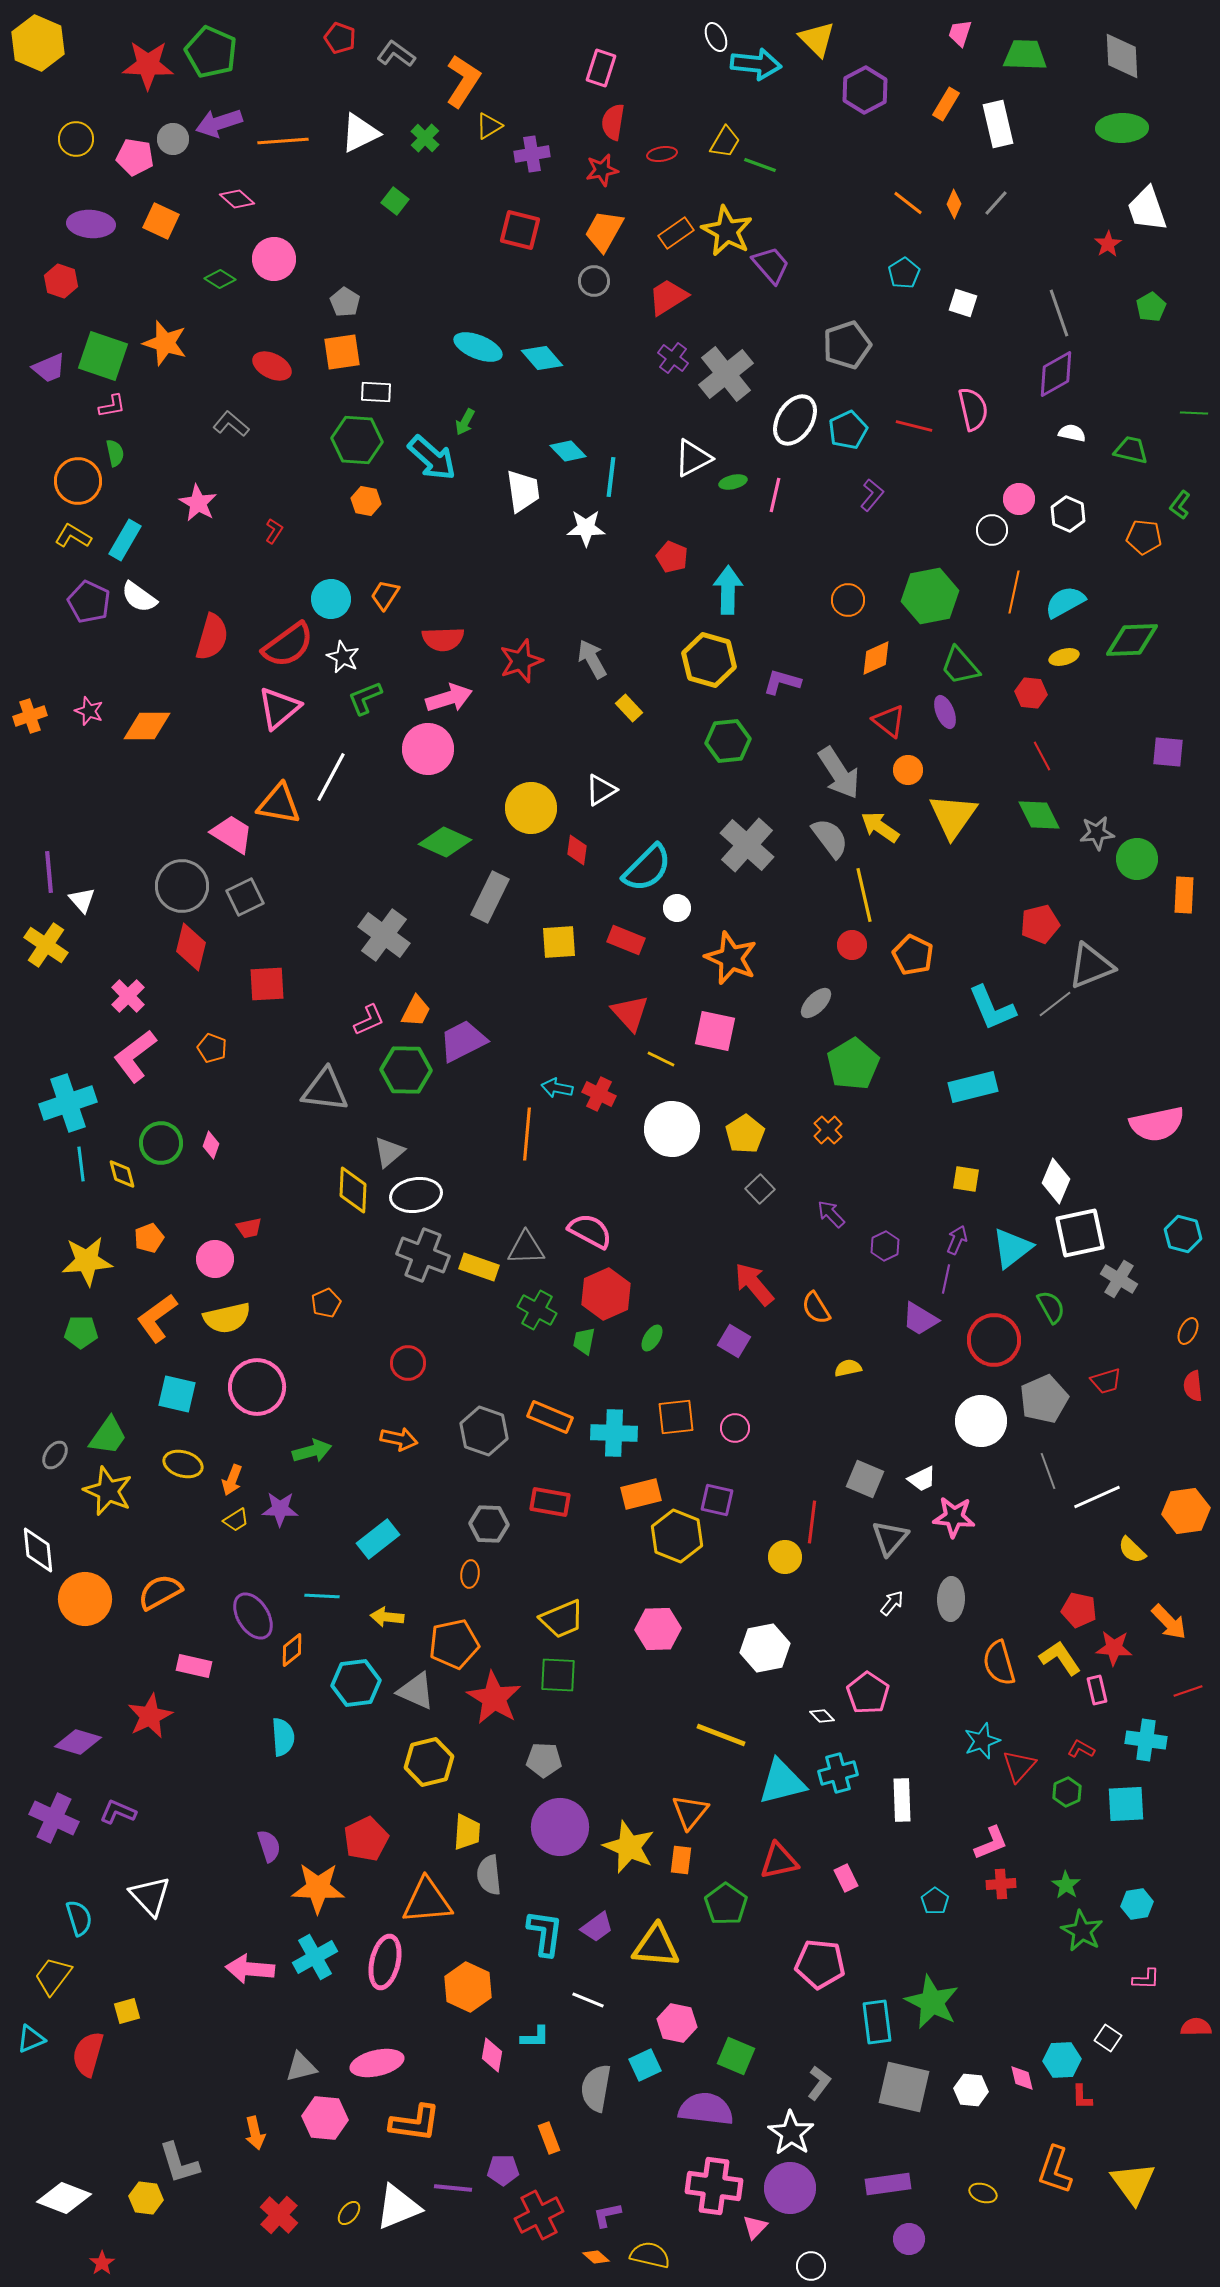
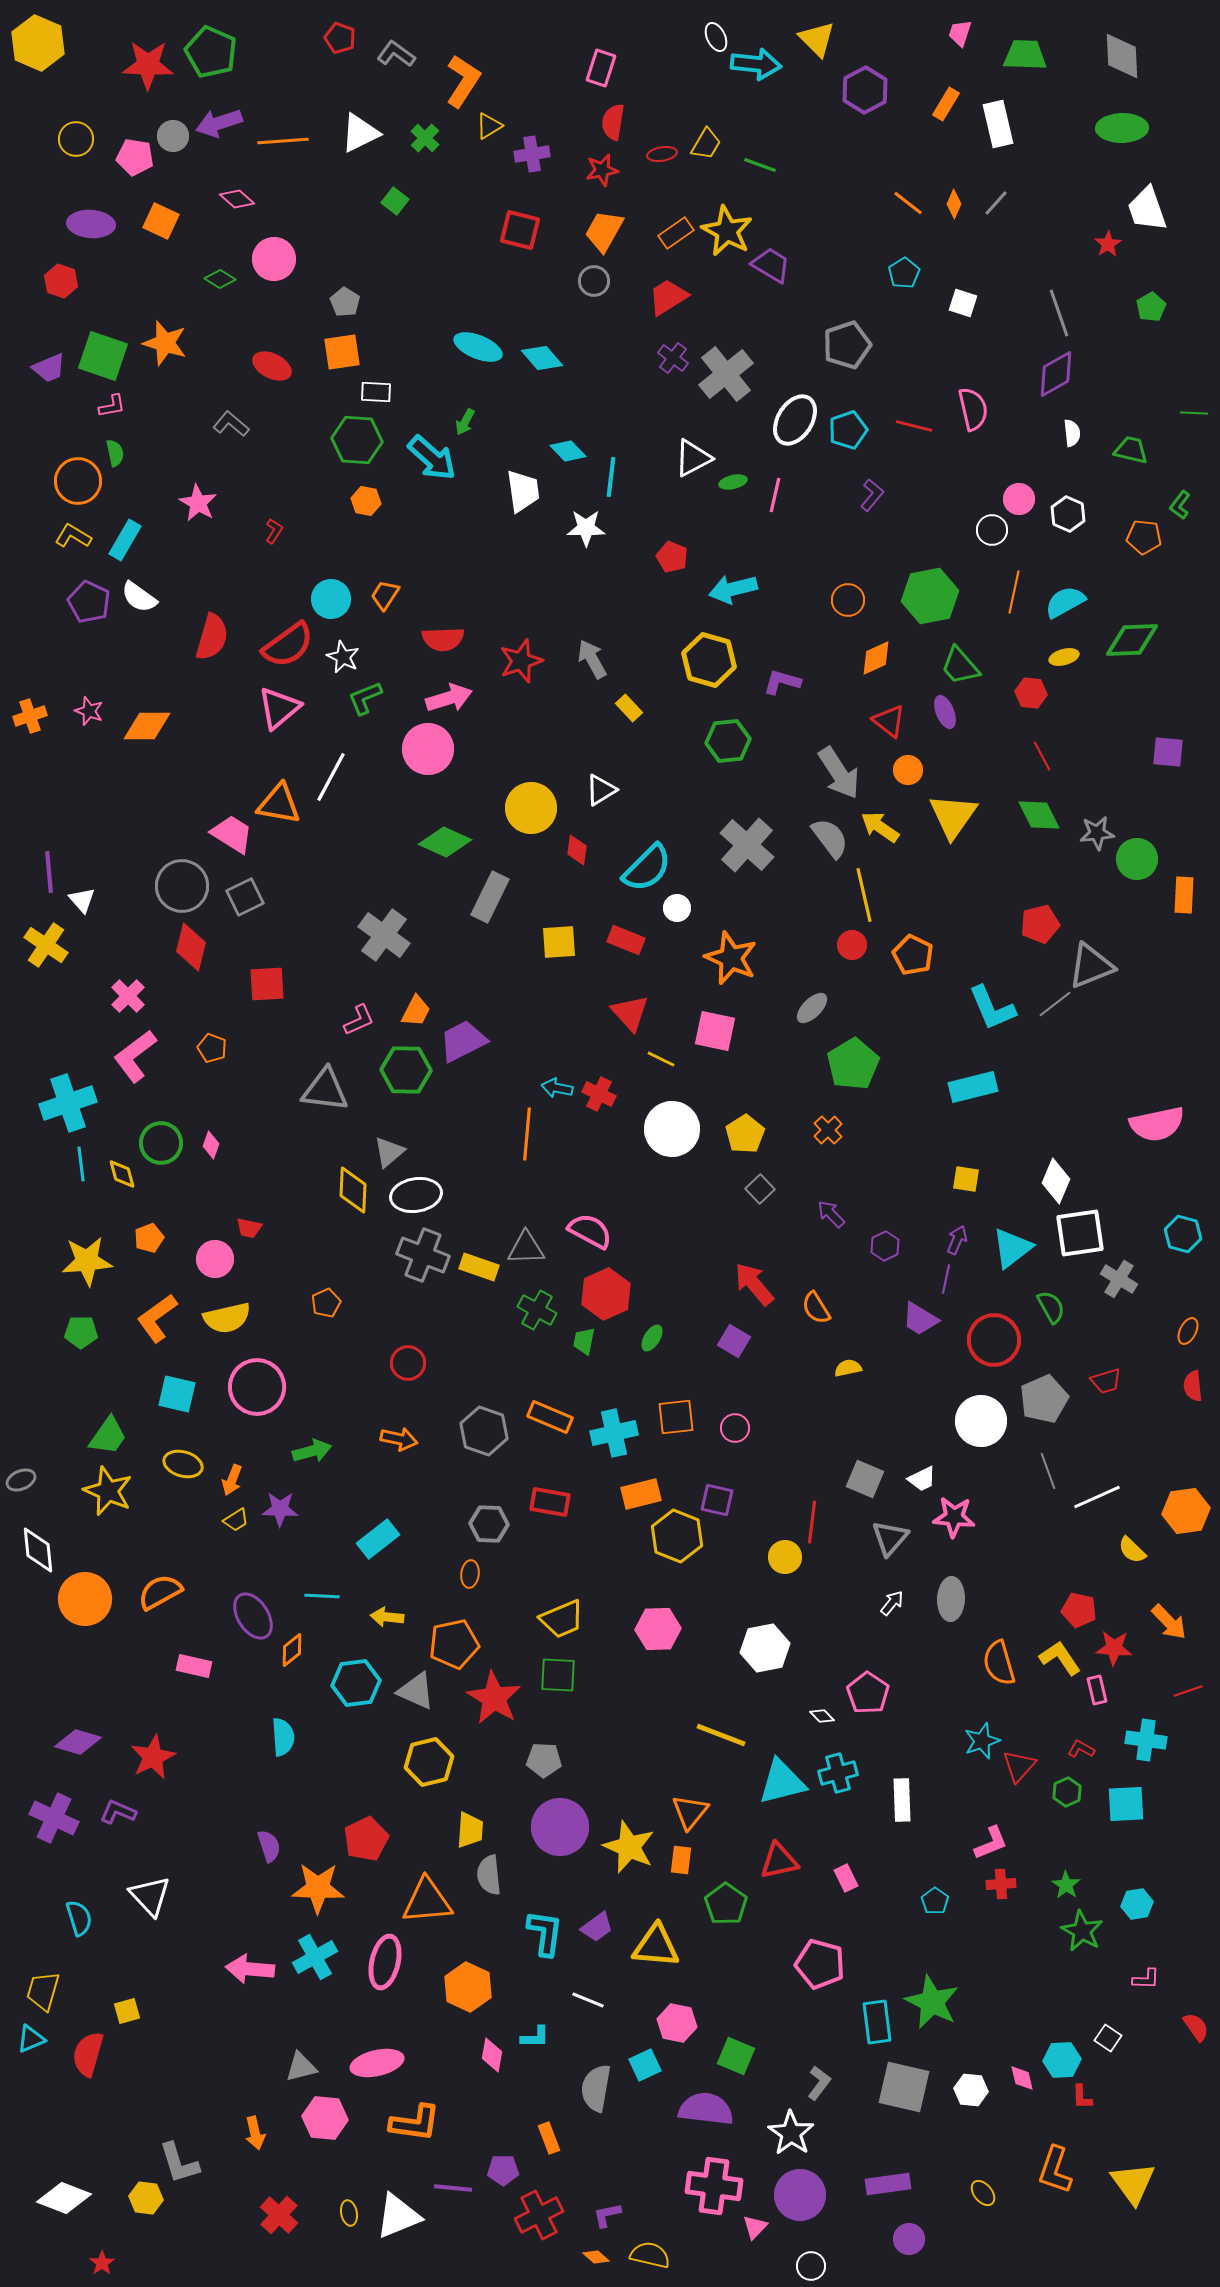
gray circle at (173, 139): moved 3 px up
yellow trapezoid at (725, 142): moved 19 px left, 2 px down
purple trapezoid at (771, 265): rotated 18 degrees counterclockwise
cyan pentagon at (848, 430): rotated 6 degrees clockwise
white semicircle at (1072, 433): rotated 72 degrees clockwise
cyan arrow at (728, 590): moved 5 px right, 1 px up; rotated 105 degrees counterclockwise
gray ellipse at (816, 1003): moved 4 px left, 5 px down
pink L-shape at (369, 1020): moved 10 px left
red trapezoid at (249, 1228): rotated 24 degrees clockwise
white square at (1080, 1233): rotated 4 degrees clockwise
cyan cross at (614, 1433): rotated 15 degrees counterclockwise
gray ellipse at (55, 1455): moved 34 px left, 25 px down; rotated 32 degrees clockwise
red star at (150, 1716): moved 3 px right, 41 px down
yellow trapezoid at (467, 1832): moved 3 px right, 2 px up
pink pentagon at (820, 1964): rotated 9 degrees clockwise
yellow trapezoid at (53, 1976): moved 10 px left, 15 px down; rotated 21 degrees counterclockwise
red semicircle at (1196, 2027): rotated 56 degrees clockwise
purple circle at (790, 2188): moved 10 px right, 7 px down
yellow ellipse at (983, 2193): rotated 32 degrees clockwise
white triangle at (398, 2207): moved 9 px down
yellow ellipse at (349, 2213): rotated 50 degrees counterclockwise
